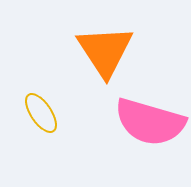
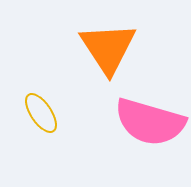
orange triangle: moved 3 px right, 3 px up
